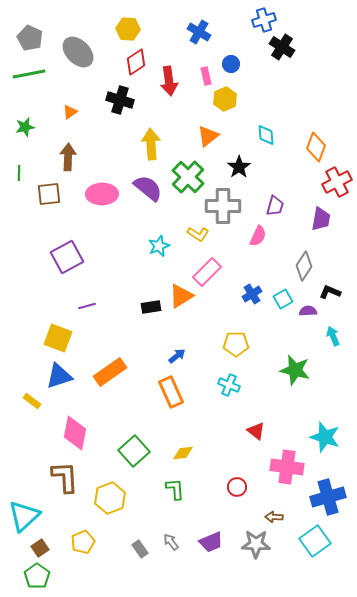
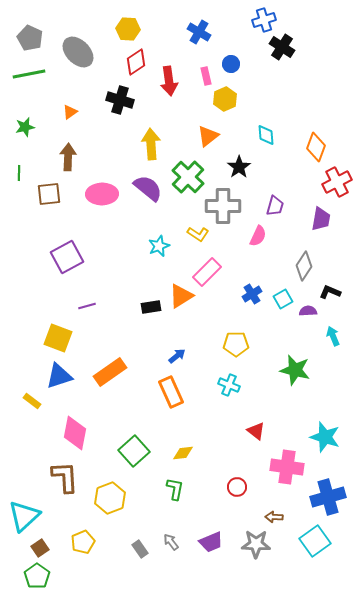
green L-shape at (175, 489): rotated 15 degrees clockwise
